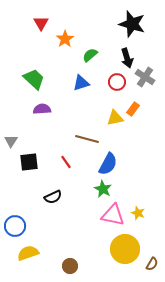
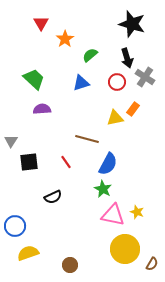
yellow star: moved 1 px left, 1 px up
brown circle: moved 1 px up
